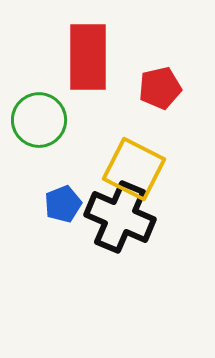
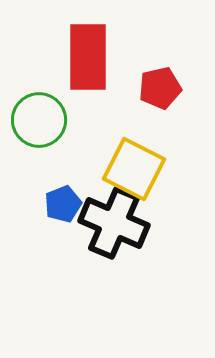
black cross: moved 6 px left, 6 px down
